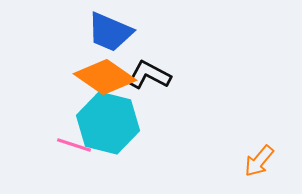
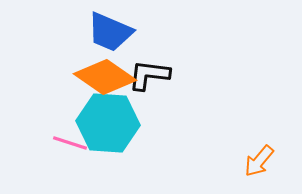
black L-shape: rotated 21 degrees counterclockwise
cyan hexagon: rotated 10 degrees counterclockwise
pink line: moved 4 px left, 2 px up
